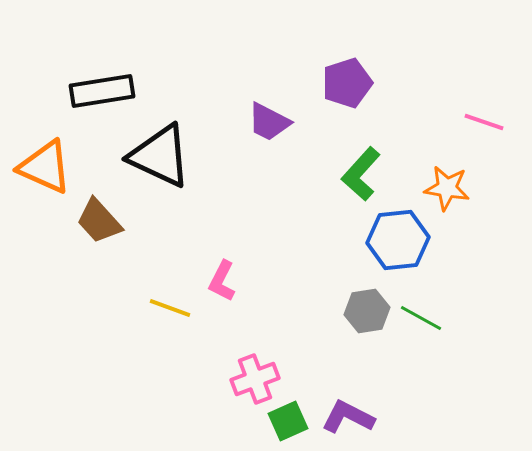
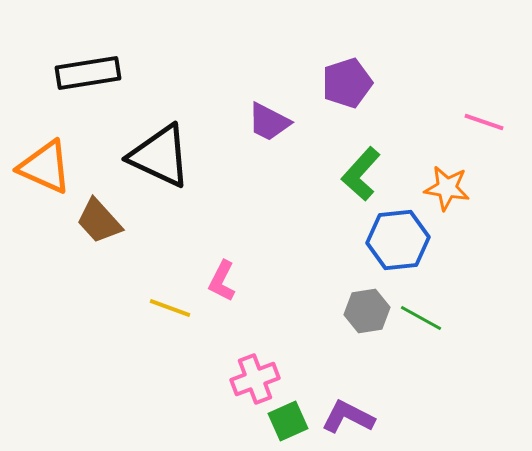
black rectangle: moved 14 px left, 18 px up
